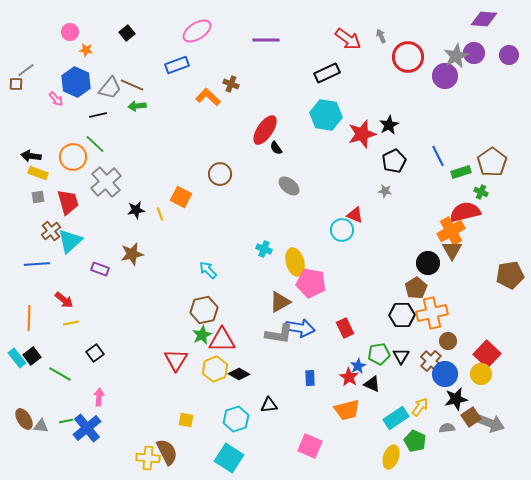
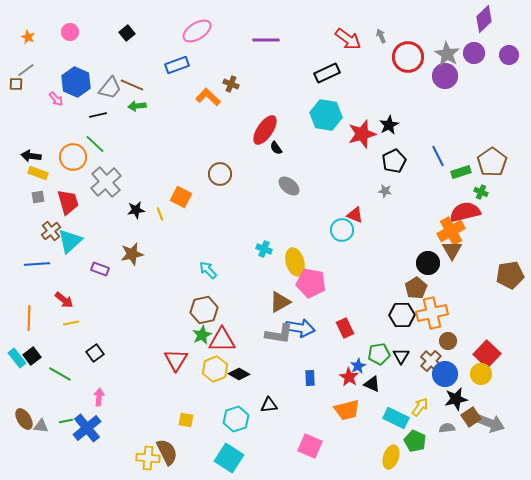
purple diamond at (484, 19): rotated 48 degrees counterclockwise
orange star at (86, 50): moved 58 px left, 13 px up; rotated 16 degrees clockwise
gray star at (456, 56): moved 9 px left, 2 px up; rotated 15 degrees counterclockwise
cyan rectangle at (396, 418): rotated 60 degrees clockwise
